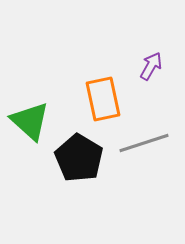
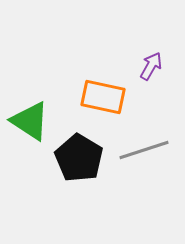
orange rectangle: moved 2 px up; rotated 66 degrees counterclockwise
green triangle: rotated 9 degrees counterclockwise
gray line: moved 7 px down
